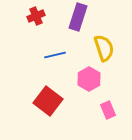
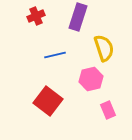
pink hexagon: moved 2 px right; rotated 15 degrees clockwise
